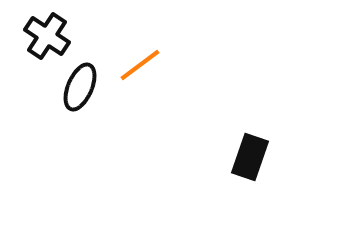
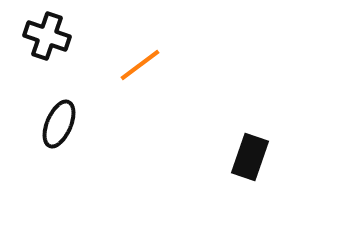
black cross: rotated 15 degrees counterclockwise
black ellipse: moved 21 px left, 37 px down
